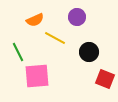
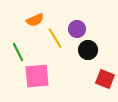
purple circle: moved 12 px down
yellow line: rotated 30 degrees clockwise
black circle: moved 1 px left, 2 px up
